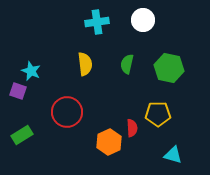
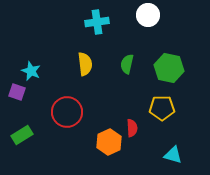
white circle: moved 5 px right, 5 px up
purple square: moved 1 px left, 1 px down
yellow pentagon: moved 4 px right, 6 px up
